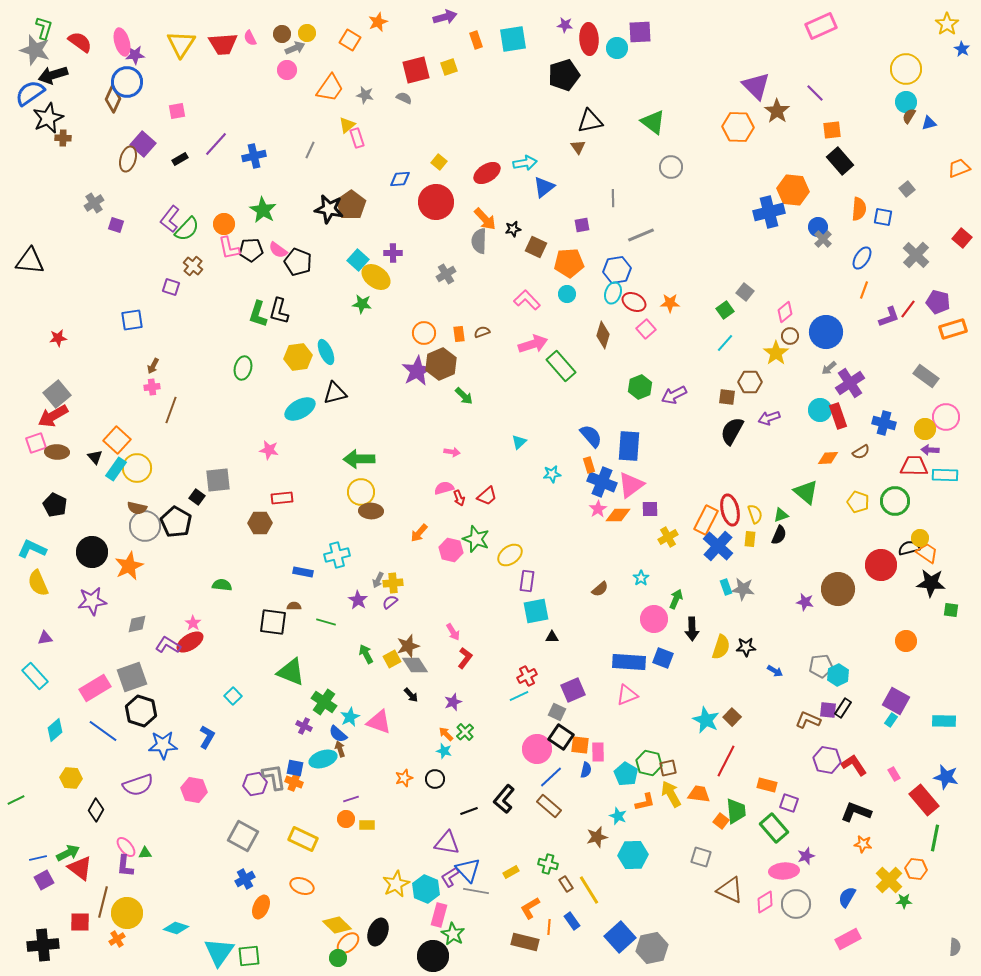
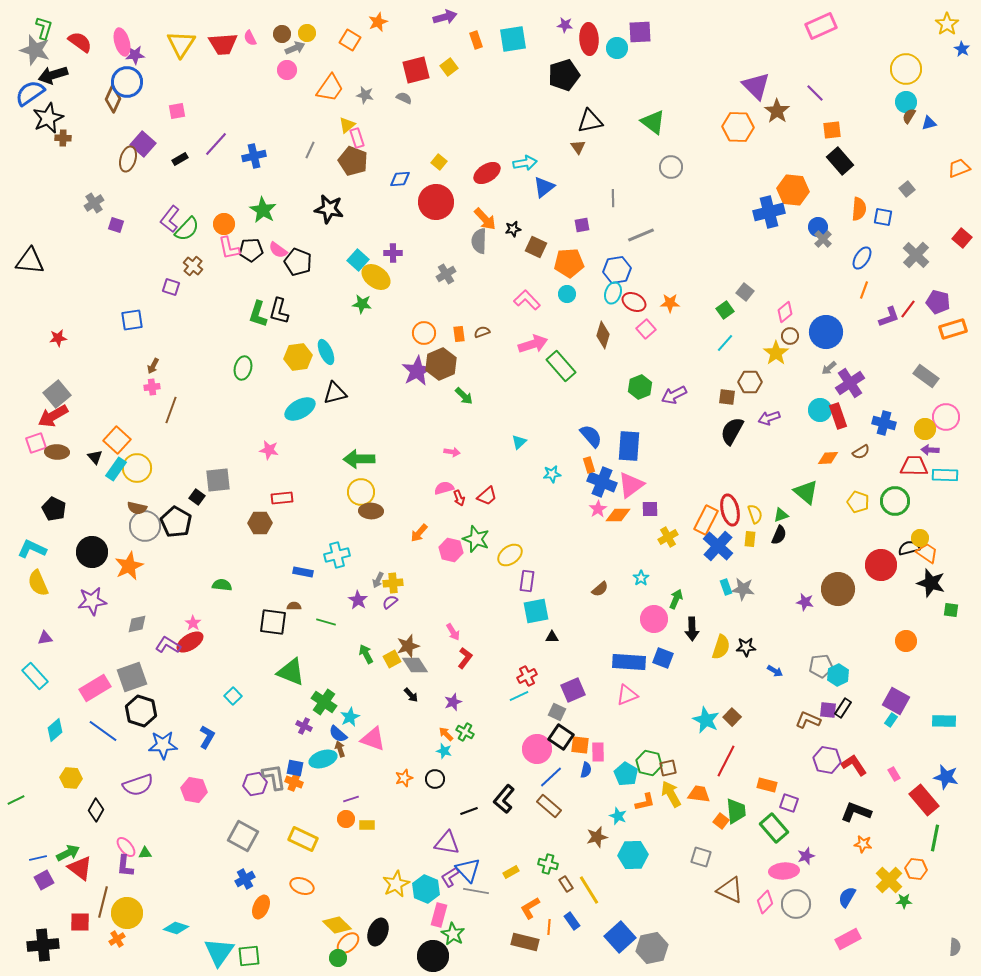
yellow square at (449, 67): rotated 18 degrees counterclockwise
brown pentagon at (351, 205): moved 2 px right, 44 px up; rotated 16 degrees counterclockwise
black pentagon at (55, 505): moved 1 px left, 4 px down
black star at (931, 583): rotated 12 degrees clockwise
pink triangle at (379, 722): moved 6 px left, 17 px down
green cross at (465, 732): rotated 18 degrees counterclockwise
pink diamond at (765, 902): rotated 15 degrees counterclockwise
